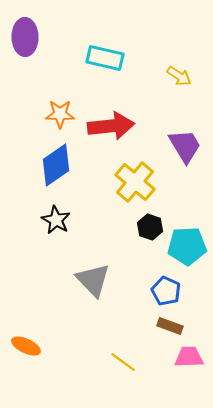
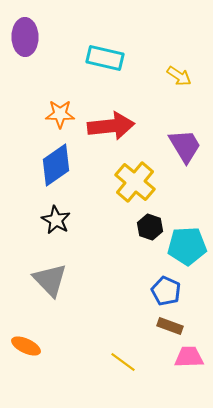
gray triangle: moved 43 px left
